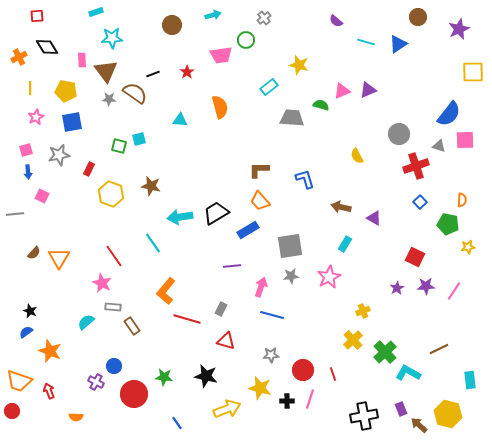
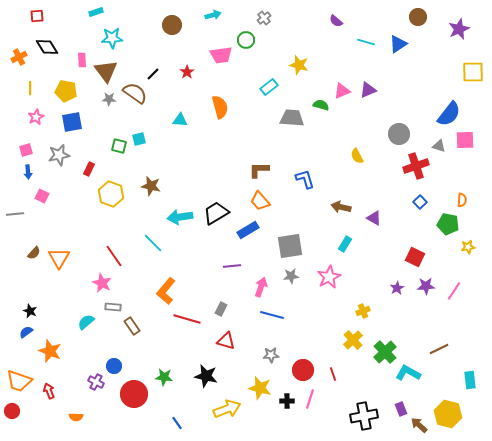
black line at (153, 74): rotated 24 degrees counterclockwise
cyan line at (153, 243): rotated 10 degrees counterclockwise
